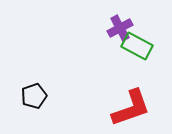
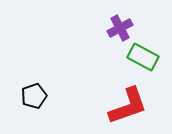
green rectangle: moved 6 px right, 11 px down
red L-shape: moved 3 px left, 2 px up
